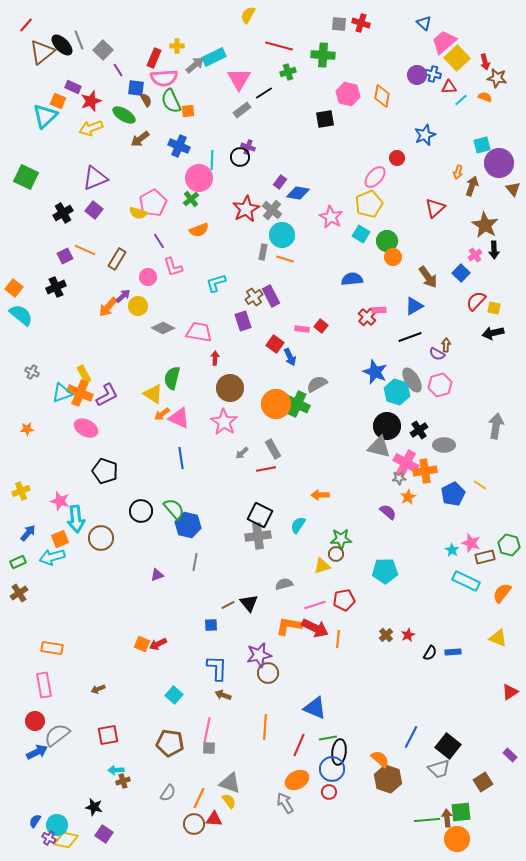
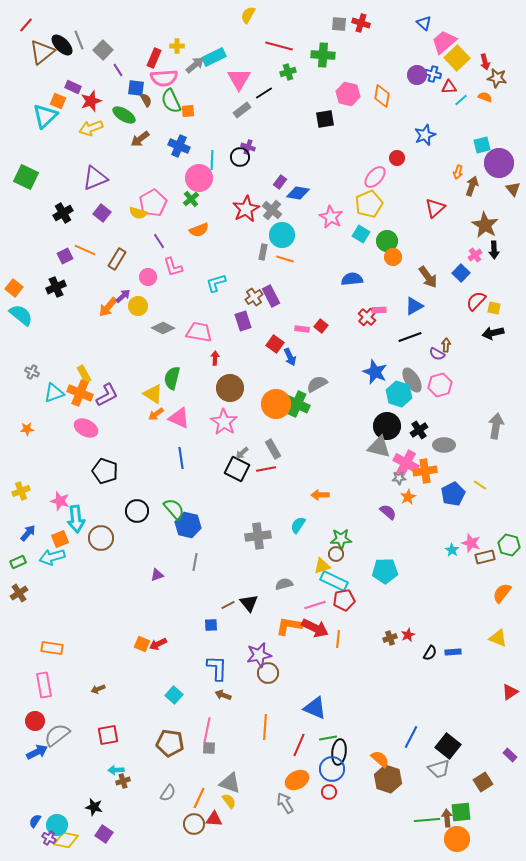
purple square at (94, 210): moved 8 px right, 3 px down
cyan hexagon at (397, 392): moved 2 px right, 2 px down
cyan triangle at (62, 393): moved 8 px left
orange arrow at (162, 414): moved 6 px left
black circle at (141, 511): moved 4 px left
black square at (260, 515): moved 23 px left, 46 px up
cyan rectangle at (466, 581): moved 132 px left
brown cross at (386, 635): moved 4 px right, 3 px down; rotated 24 degrees clockwise
